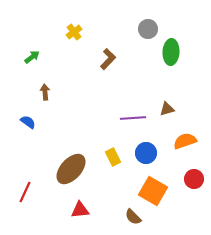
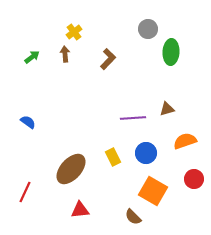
brown arrow: moved 20 px right, 38 px up
